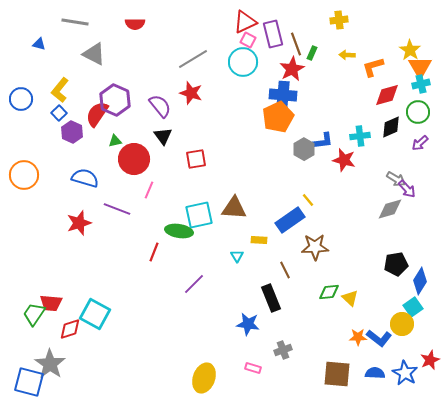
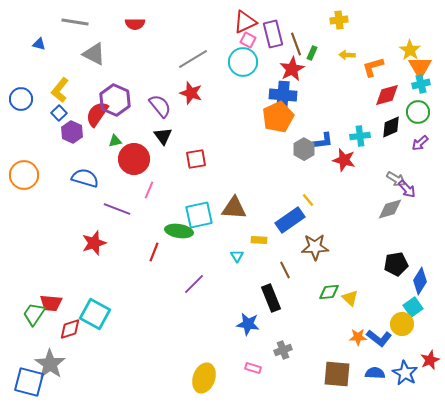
red star at (79, 223): moved 15 px right, 20 px down
